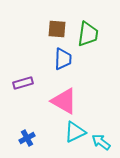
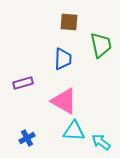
brown square: moved 12 px right, 7 px up
green trapezoid: moved 13 px right, 11 px down; rotated 20 degrees counterclockwise
cyan triangle: moved 1 px left, 1 px up; rotated 30 degrees clockwise
